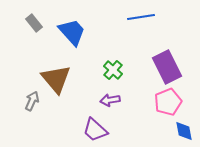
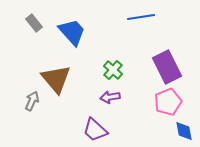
purple arrow: moved 3 px up
